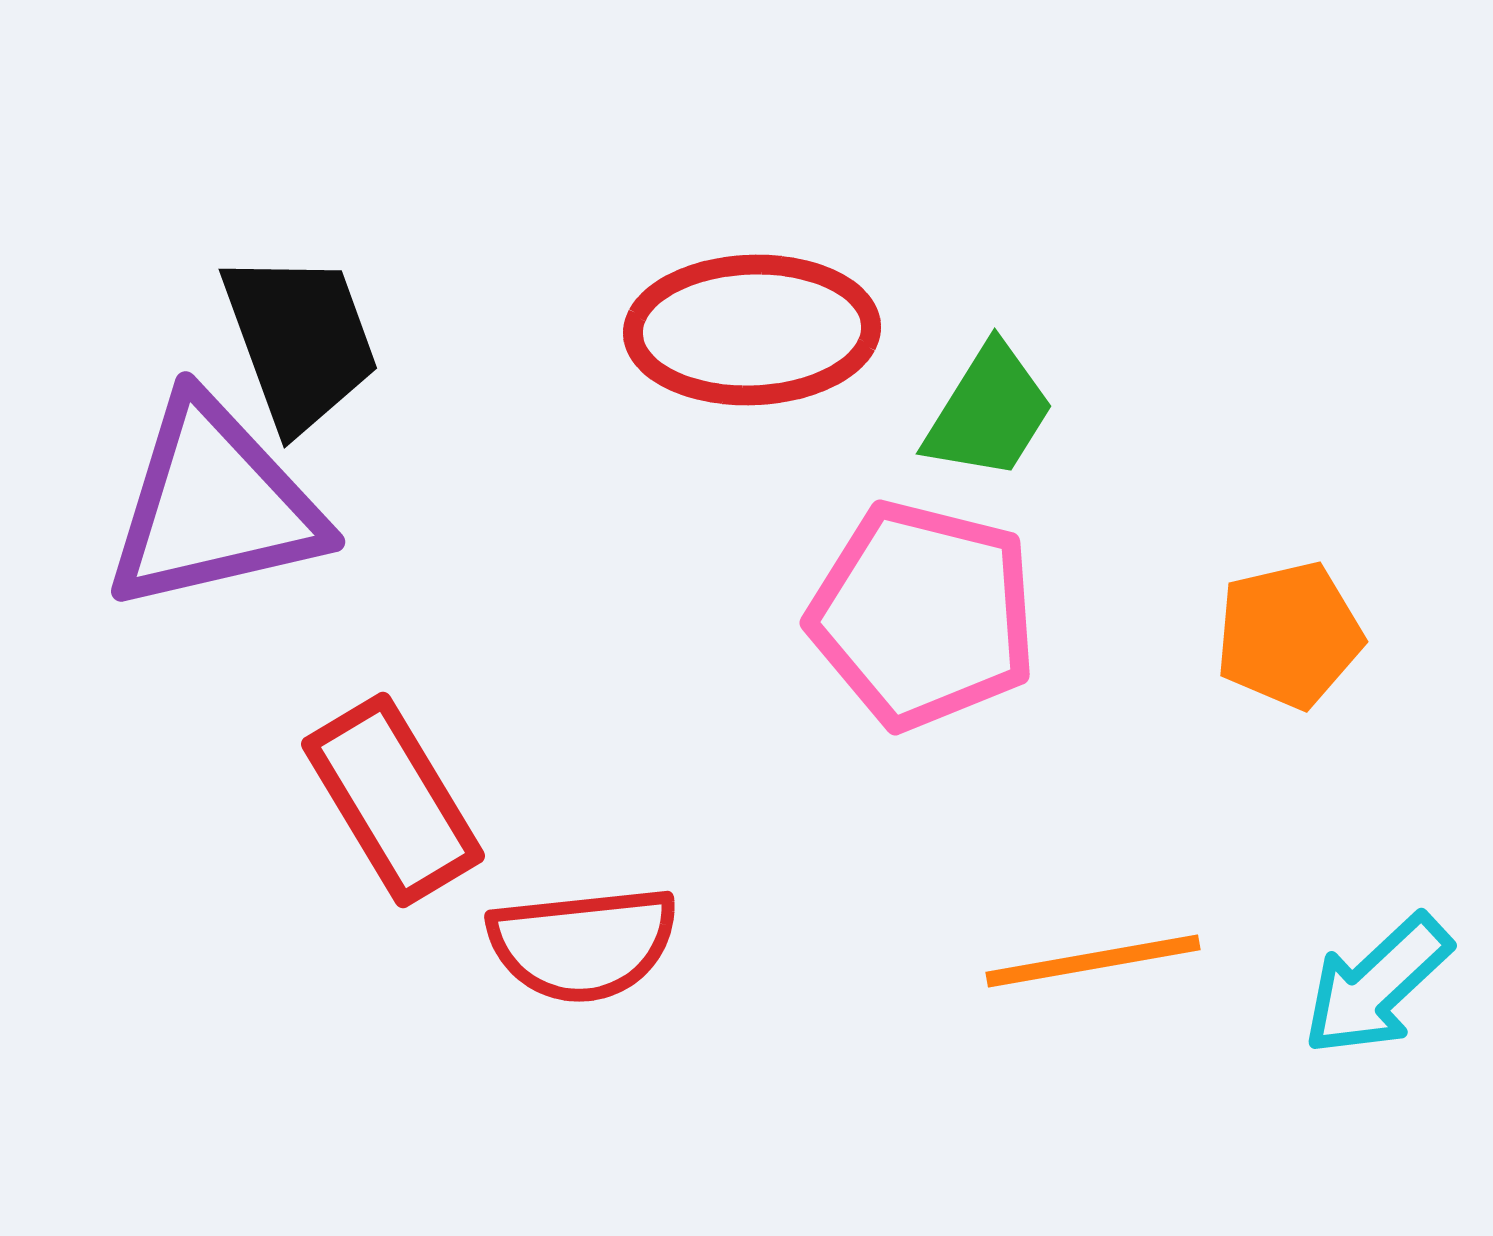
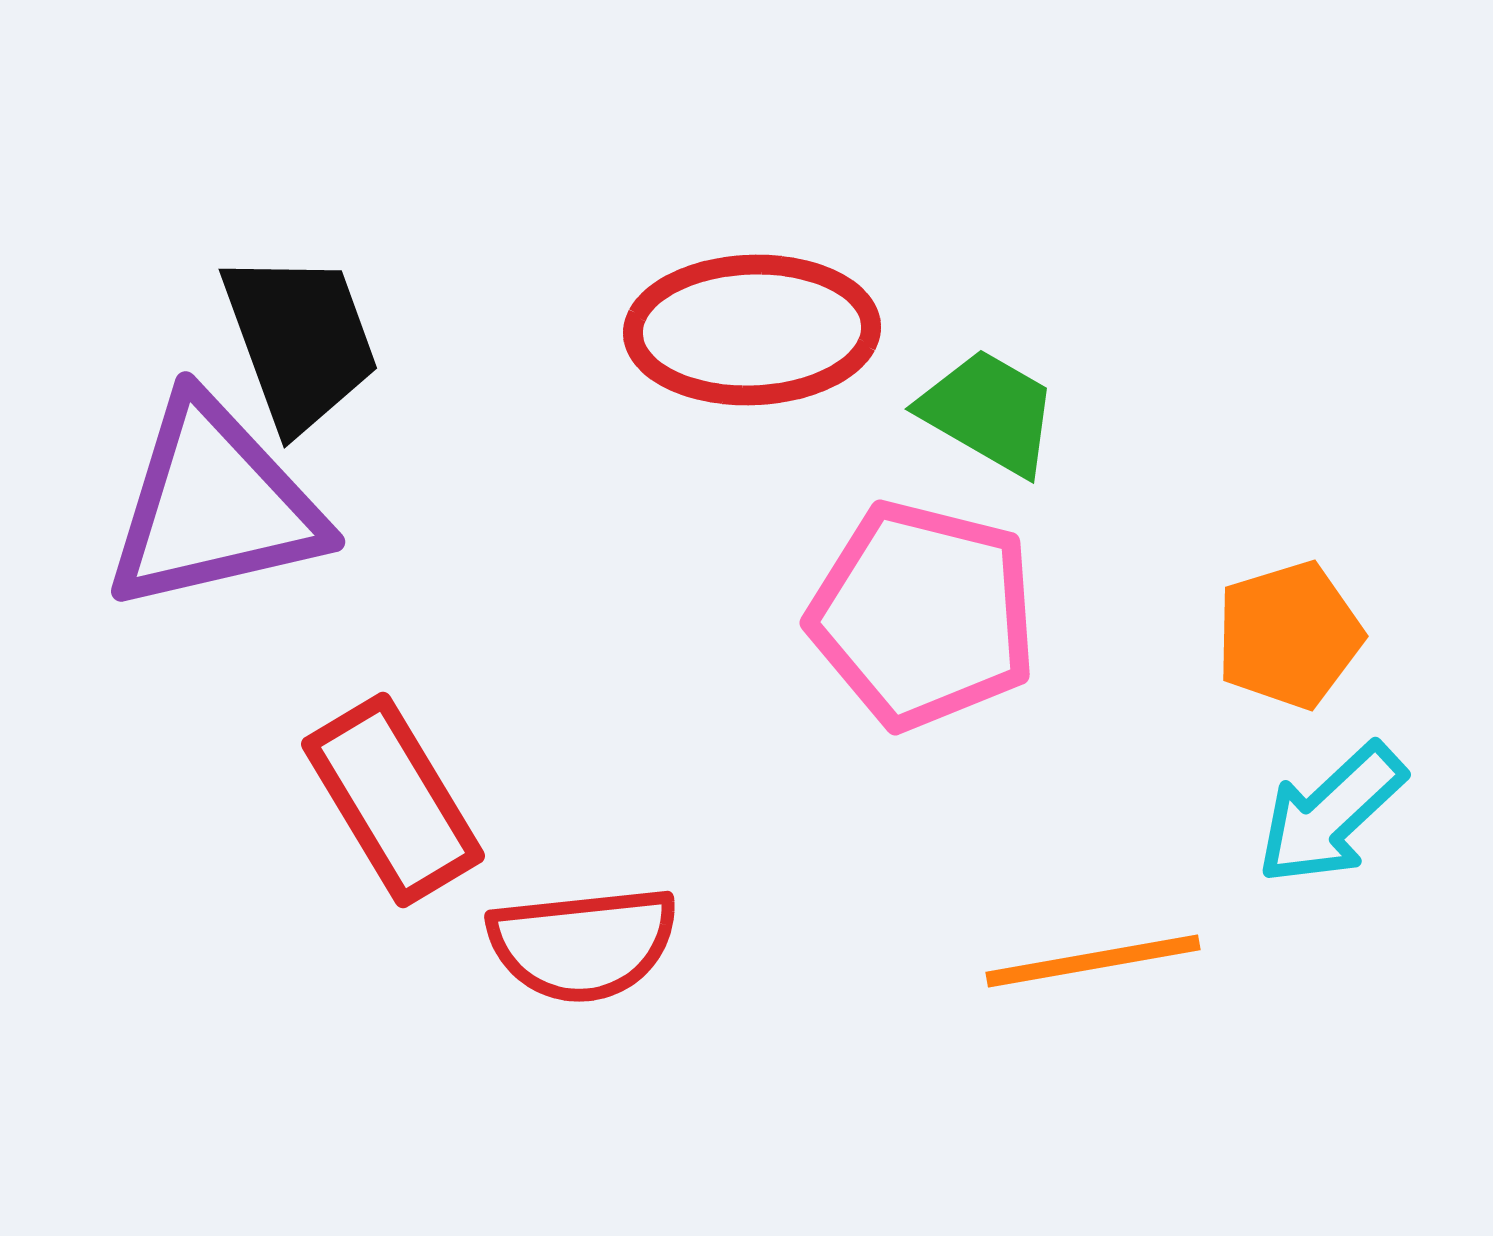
green trapezoid: rotated 92 degrees counterclockwise
orange pentagon: rotated 4 degrees counterclockwise
cyan arrow: moved 46 px left, 171 px up
